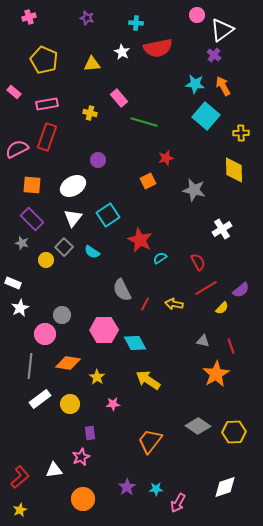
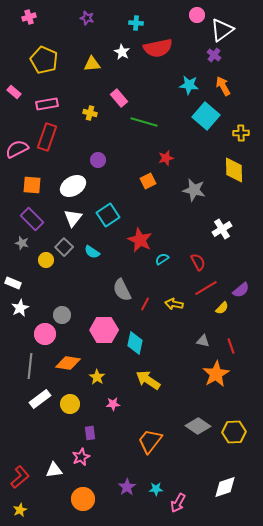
cyan star at (195, 84): moved 6 px left, 1 px down
cyan semicircle at (160, 258): moved 2 px right, 1 px down
cyan diamond at (135, 343): rotated 40 degrees clockwise
